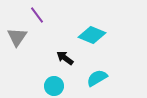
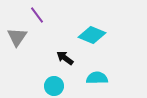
cyan semicircle: rotated 30 degrees clockwise
